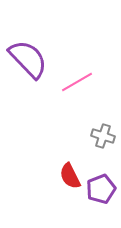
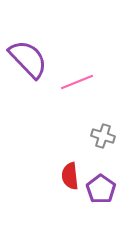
pink line: rotated 8 degrees clockwise
red semicircle: rotated 20 degrees clockwise
purple pentagon: rotated 16 degrees counterclockwise
